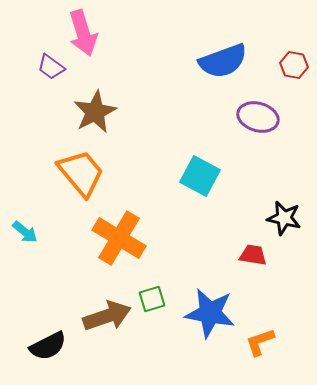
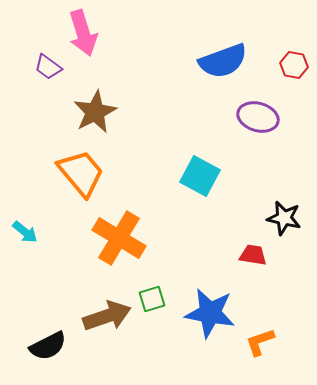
purple trapezoid: moved 3 px left
